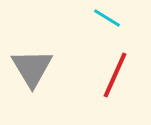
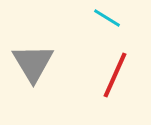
gray triangle: moved 1 px right, 5 px up
